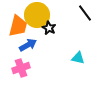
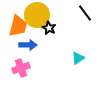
blue arrow: rotated 30 degrees clockwise
cyan triangle: rotated 48 degrees counterclockwise
